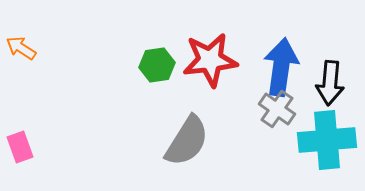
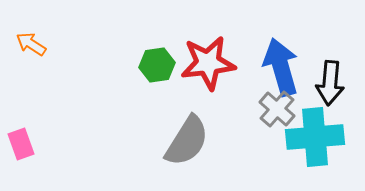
orange arrow: moved 10 px right, 4 px up
red star: moved 2 px left, 3 px down
blue arrow: rotated 24 degrees counterclockwise
gray cross: rotated 6 degrees clockwise
cyan cross: moved 12 px left, 3 px up
pink rectangle: moved 1 px right, 3 px up
